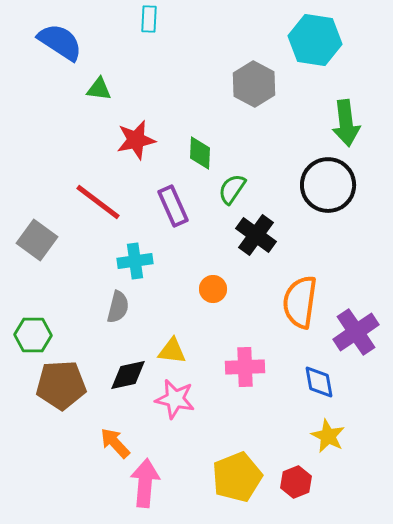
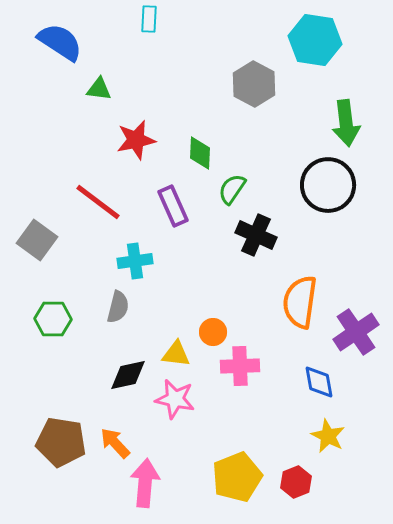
black cross: rotated 12 degrees counterclockwise
orange circle: moved 43 px down
green hexagon: moved 20 px right, 16 px up
yellow triangle: moved 4 px right, 3 px down
pink cross: moved 5 px left, 1 px up
brown pentagon: moved 57 px down; rotated 12 degrees clockwise
